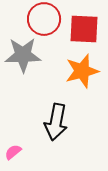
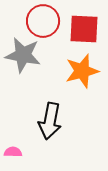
red circle: moved 1 px left, 2 px down
gray star: rotated 12 degrees clockwise
black arrow: moved 6 px left, 1 px up
pink semicircle: rotated 42 degrees clockwise
